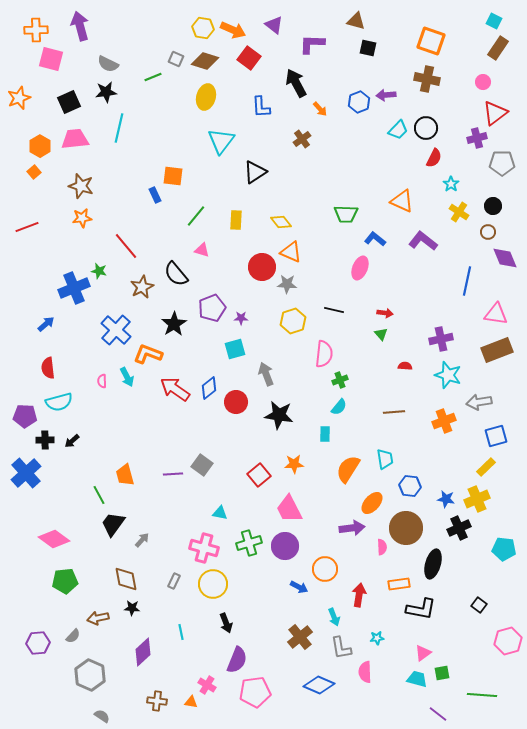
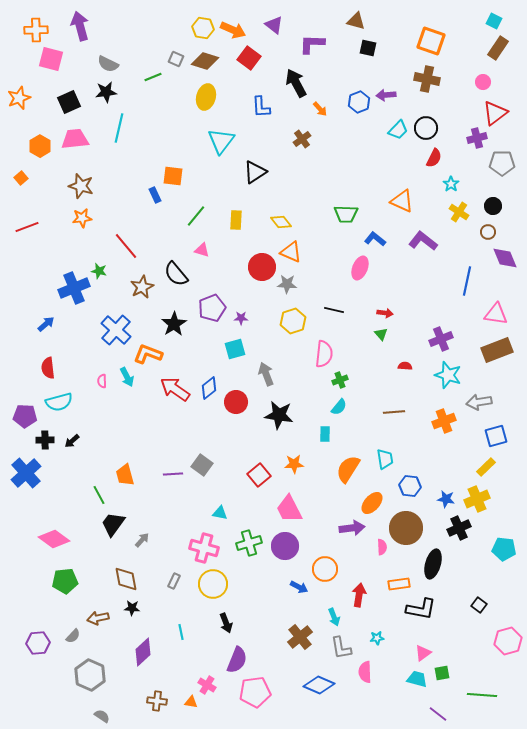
orange square at (34, 172): moved 13 px left, 6 px down
purple cross at (441, 339): rotated 10 degrees counterclockwise
